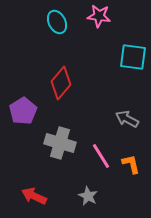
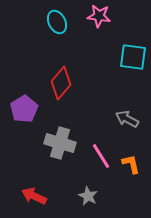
purple pentagon: moved 1 px right, 2 px up
